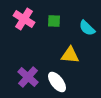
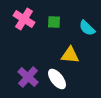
green square: moved 1 px down
white ellipse: moved 3 px up
